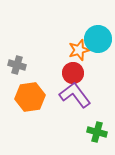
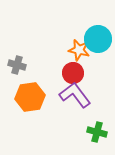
orange star: rotated 30 degrees clockwise
